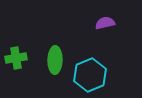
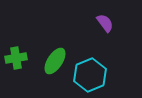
purple semicircle: rotated 66 degrees clockwise
green ellipse: moved 1 px down; rotated 32 degrees clockwise
